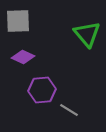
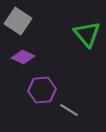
gray square: rotated 36 degrees clockwise
